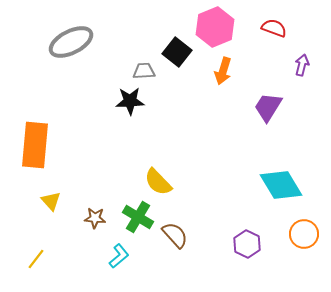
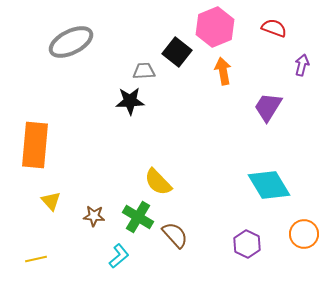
orange arrow: rotated 152 degrees clockwise
cyan diamond: moved 12 px left
brown star: moved 1 px left, 2 px up
yellow line: rotated 40 degrees clockwise
